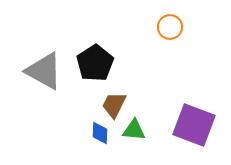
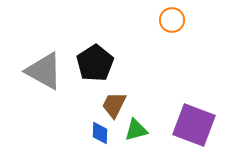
orange circle: moved 2 px right, 7 px up
green triangle: moved 2 px right; rotated 20 degrees counterclockwise
